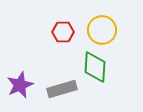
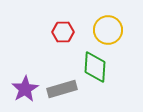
yellow circle: moved 6 px right
purple star: moved 5 px right, 4 px down; rotated 8 degrees counterclockwise
